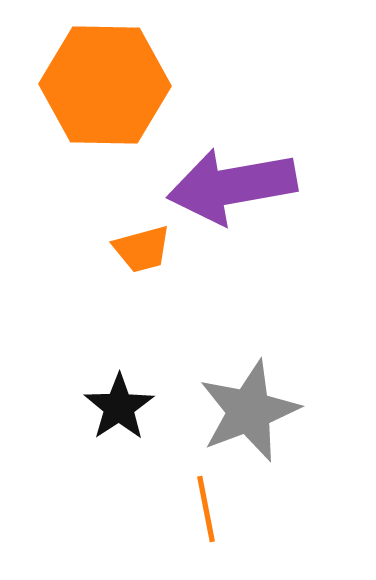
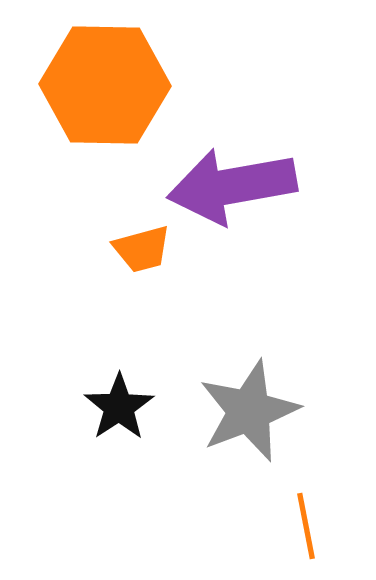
orange line: moved 100 px right, 17 px down
